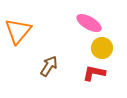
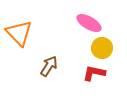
orange triangle: moved 1 px right, 2 px down; rotated 24 degrees counterclockwise
